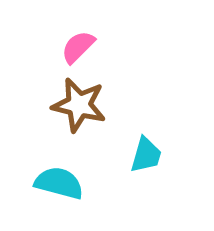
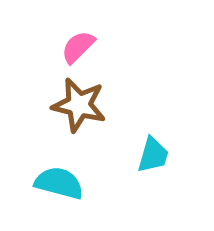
cyan trapezoid: moved 7 px right
